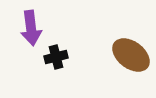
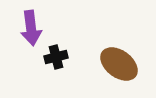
brown ellipse: moved 12 px left, 9 px down
